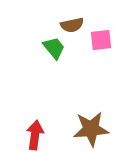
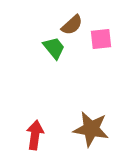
brown semicircle: rotated 30 degrees counterclockwise
pink square: moved 1 px up
brown star: rotated 15 degrees clockwise
